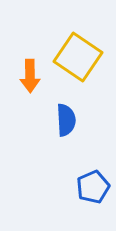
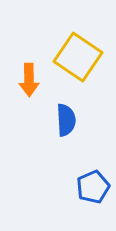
orange arrow: moved 1 px left, 4 px down
